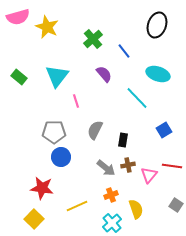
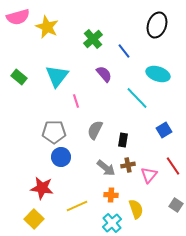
red line: moved 1 px right; rotated 48 degrees clockwise
orange cross: rotated 24 degrees clockwise
